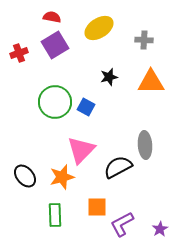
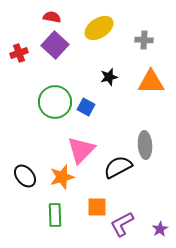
purple square: rotated 16 degrees counterclockwise
